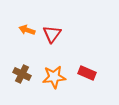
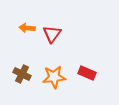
orange arrow: moved 2 px up; rotated 14 degrees counterclockwise
